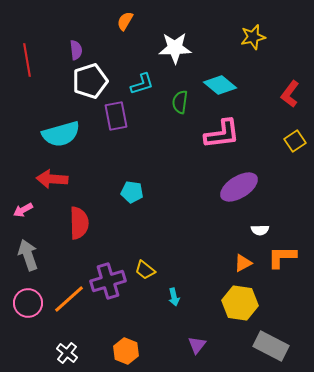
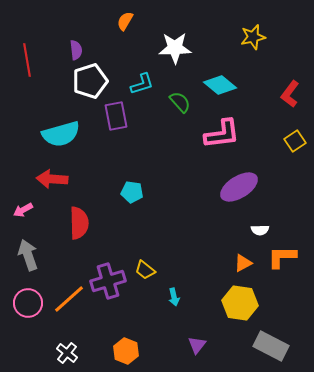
green semicircle: rotated 130 degrees clockwise
